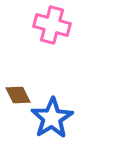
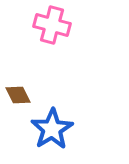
blue star: moved 11 px down
